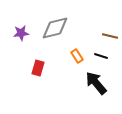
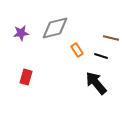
brown line: moved 1 px right, 2 px down
orange rectangle: moved 6 px up
red rectangle: moved 12 px left, 9 px down
